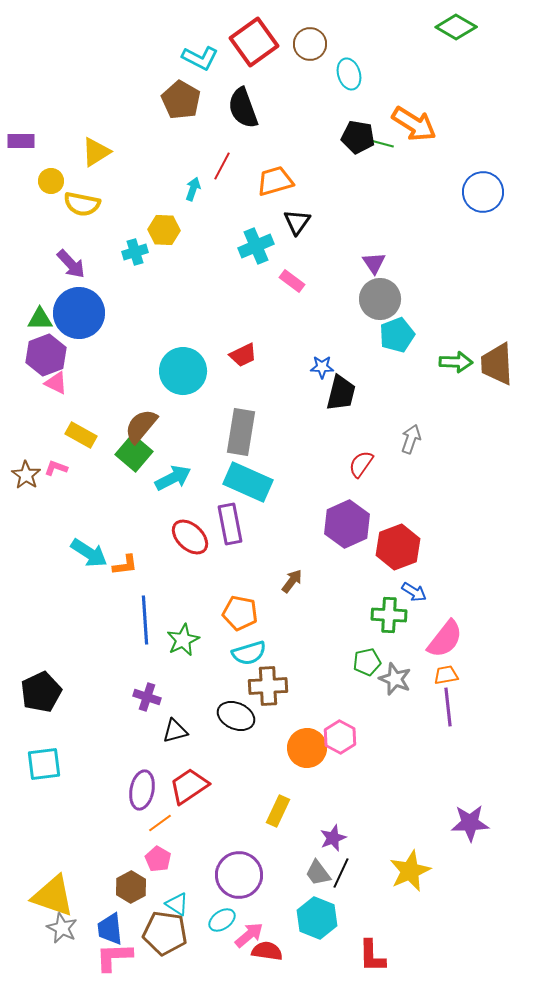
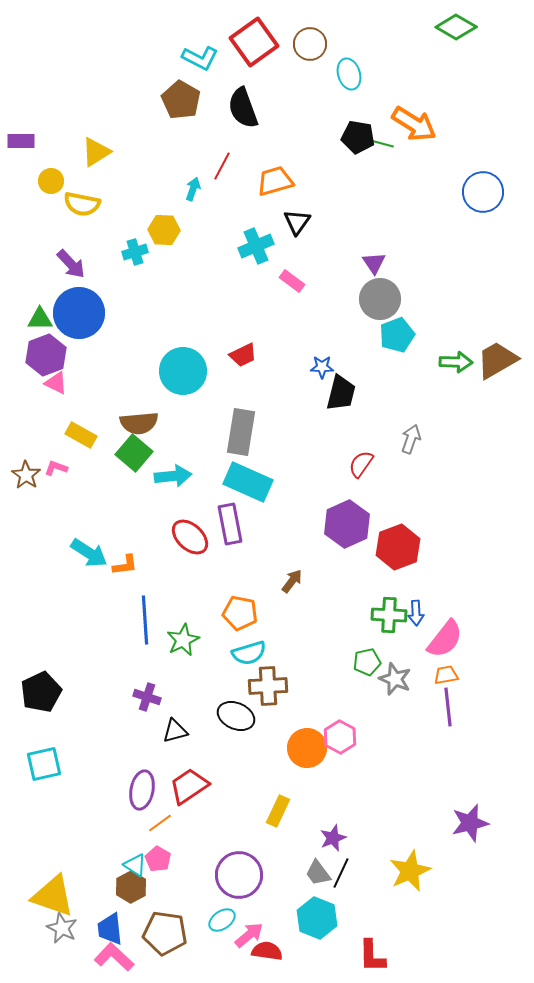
brown trapezoid at (497, 364): moved 4 px up; rotated 63 degrees clockwise
brown semicircle at (141, 426): moved 2 px left, 3 px up; rotated 135 degrees counterclockwise
cyan arrow at (173, 478): moved 2 px up; rotated 21 degrees clockwise
blue arrow at (414, 592): moved 2 px right, 21 px down; rotated 55 degrees clockwise
cyan square at (44, 764): rotated 6 degrees counterclockwise
purple star at (470, 823): rotated 12 degrees counterclockwise
cyan triangle at (177, 904): moved 42 px left, 39 px up
pink L-shape at (114, 957): rotated 45 degrees clockwise
